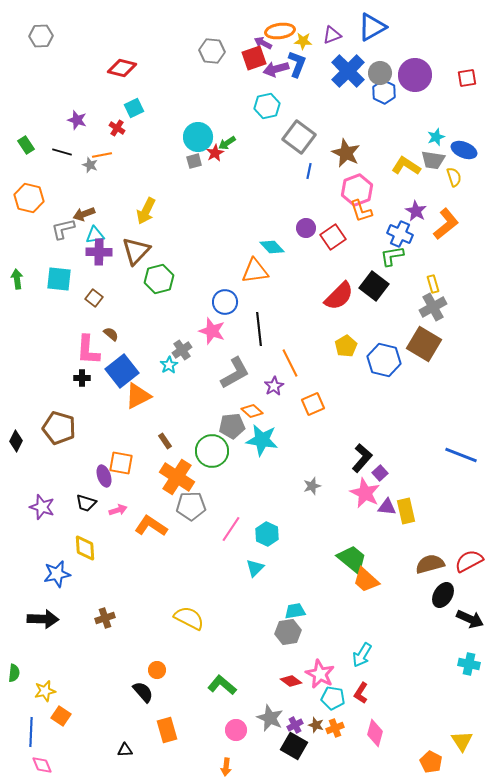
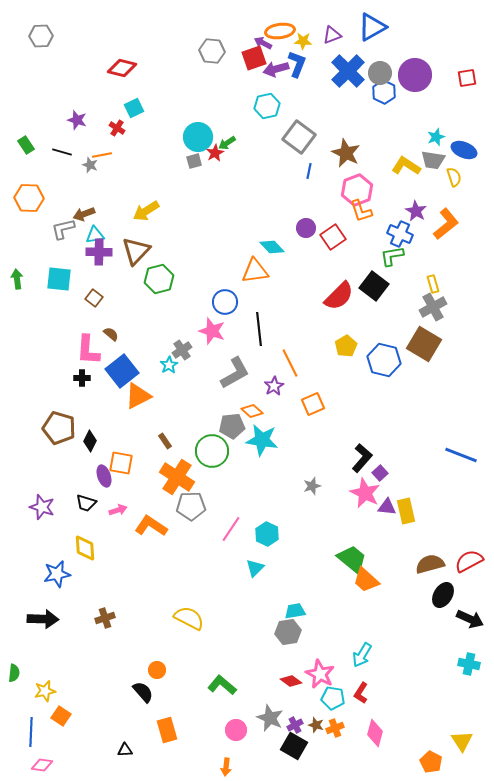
orange hexagon at (29, 198): rotated 12 degrees counterclockwise
yellow arrow at (146, 211): rotated 32 degrees clockwise
black diamond at (16, 441): moved 74 px right
pink diamond at (42, 765): rotated 60 degrees counterclockwise
